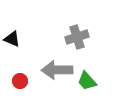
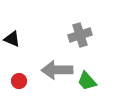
gray cross: moved 3 px right, 2 px up
red circle: moved 1 px left
